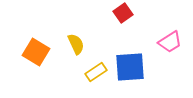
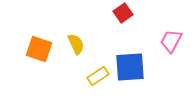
pink trapezoid: moved 1 px right, 1 px up; rotated 150 degrees clockwise
orange square: moved 3 px right, 3 px up; rotated 12 degrees counterclockwise
yellow rectangle: moved 2 px right, 4 px down
